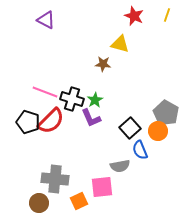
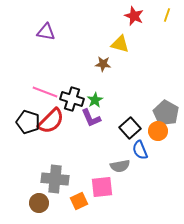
purple triangle: moved 12 px down; rotated 18 degrees counterclockwise
